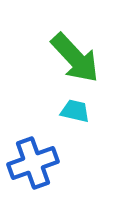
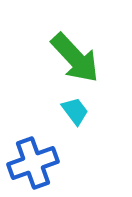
cyan trapezoid: rotated 40 degrees clockwise
